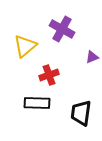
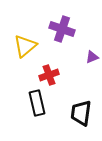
purple cross: rotated 10 degrees counterclockwise
black rectangle: rotated 75 degrees clockwise
